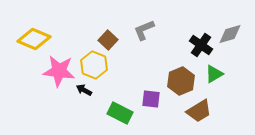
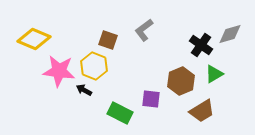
gray L-shape: rotated 15 degrees counterclockwise
brown square: rotated 24 degrees counterclockwise
yellow hexagon: moved 1 px down
brown trapezoid: moved 3 px right
